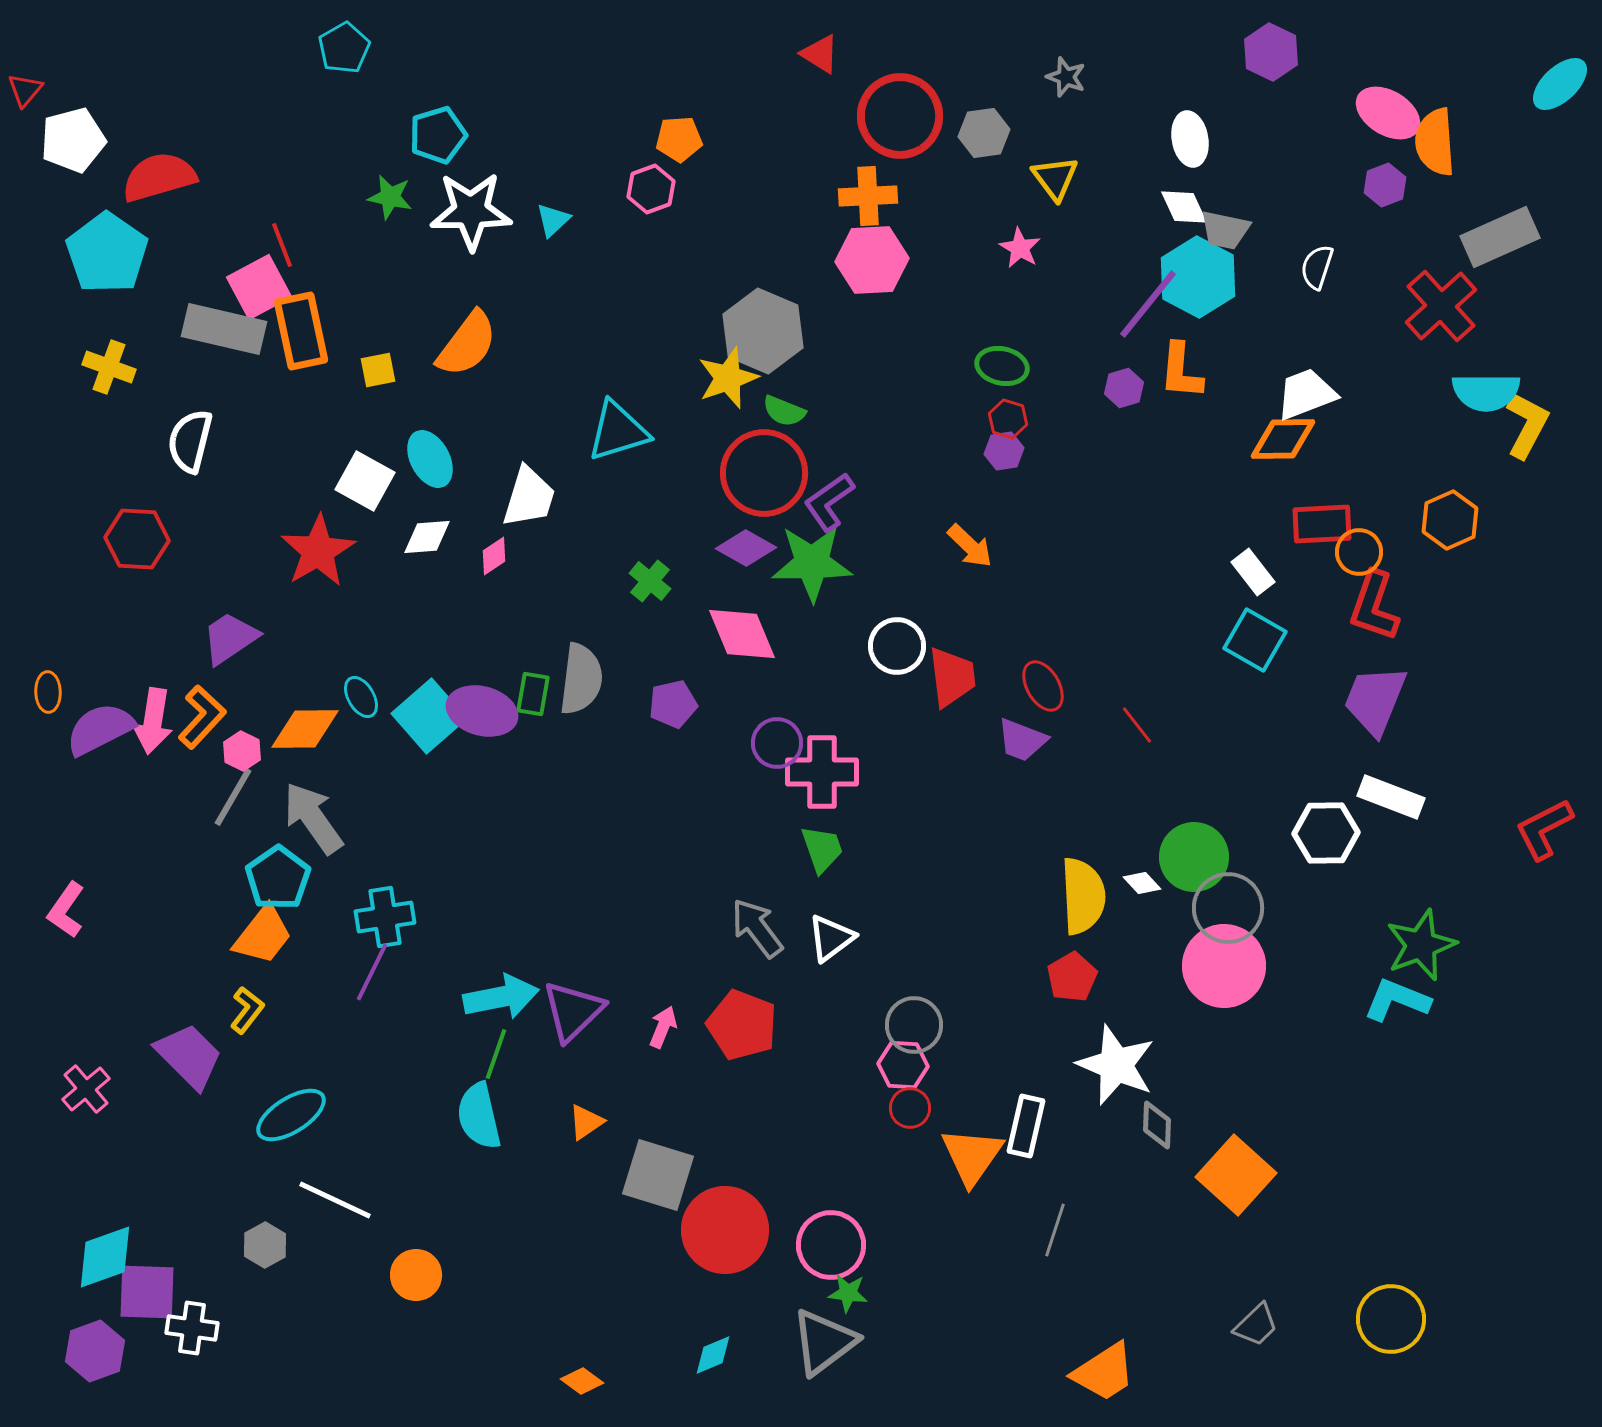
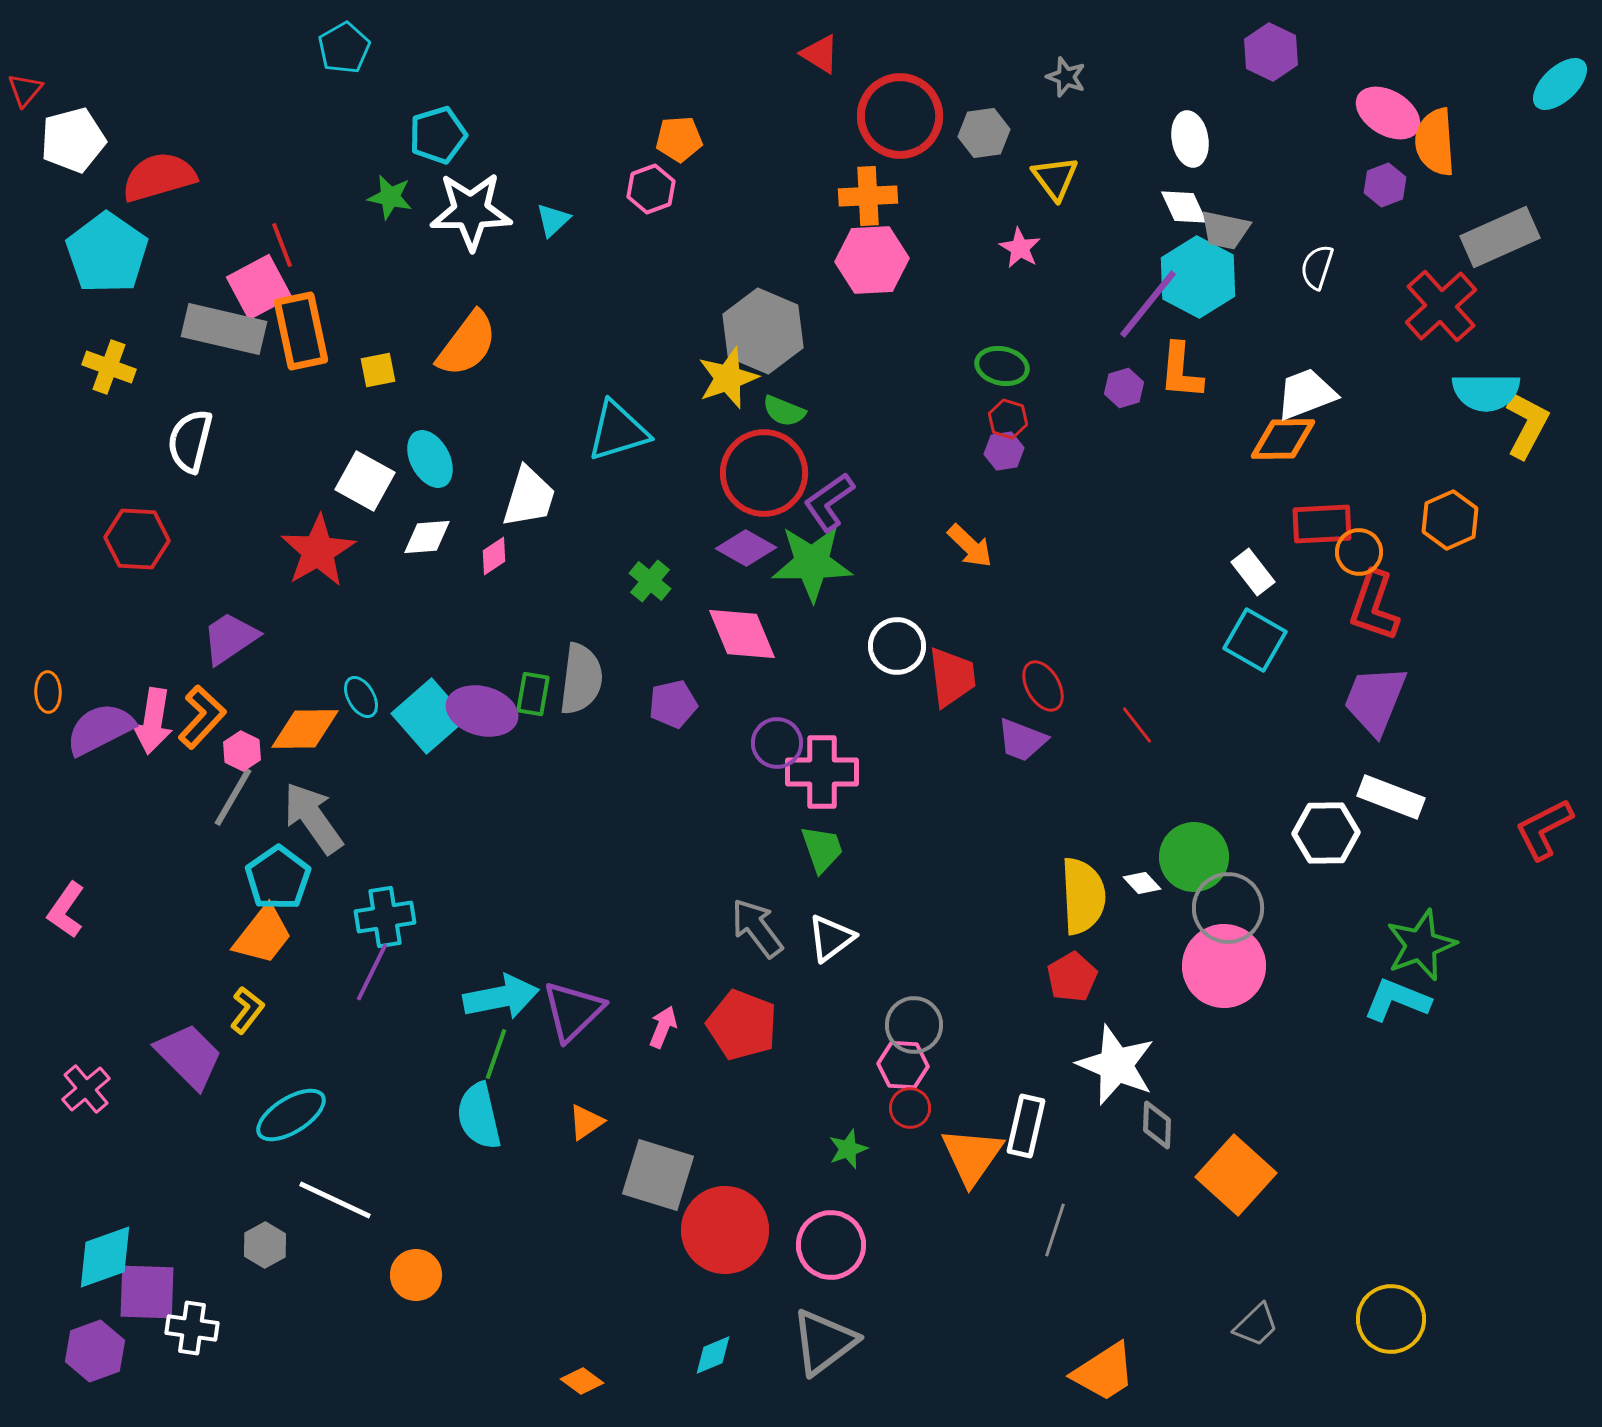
green star at (848, 1293): moved 144 px up; rotated 27 degrees counterclockwise
